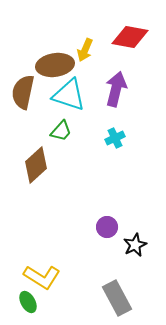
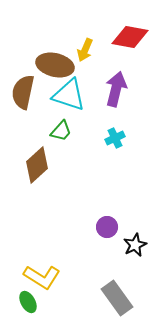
brown ellipse: rotated 21 degrees clockwise
brown diamond: moved 1 px right
gray rectangle: rotated 8 degrees counterclockwise
